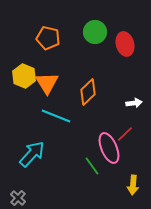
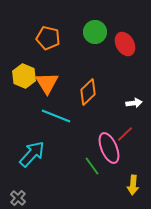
red ellipse: rotated 15 degrees counterclockwise
